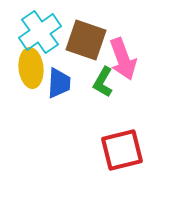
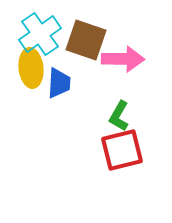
cyan cross: moved 2 px down
pink arrow: rotated 69 degrees counterclockwise
green L-shape: moved 16 px right, 34 px down
